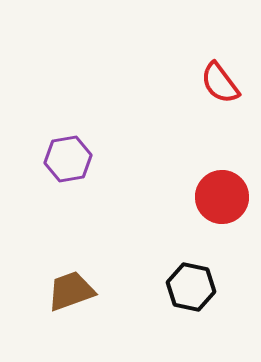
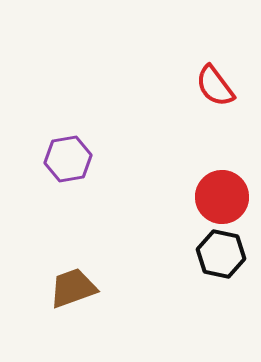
red semicircle: moved 5 px left, 3 px down
black hexagon: moved 30 px right, 33 px up
brown trapezoid: moved 2 px right, 3 px up
